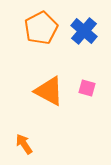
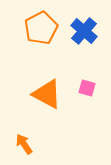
orange triangle: moved 2 px left, 3 px down
